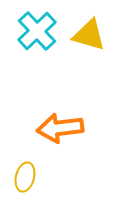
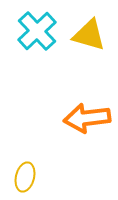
orange arrow: moved 27 px right, 10 px up
